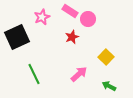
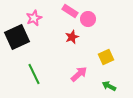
pink star: moved 8 px left, 1 px down
yellow square: rotated 21 degrees clockwise
